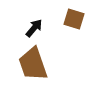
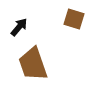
black arrow: moved 15 px left, 1 px up
